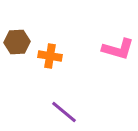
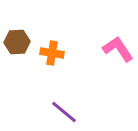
pink L-shape: rotated 140 degrees counterclockwise
orange cross: moved 2 px right, 3 px up
